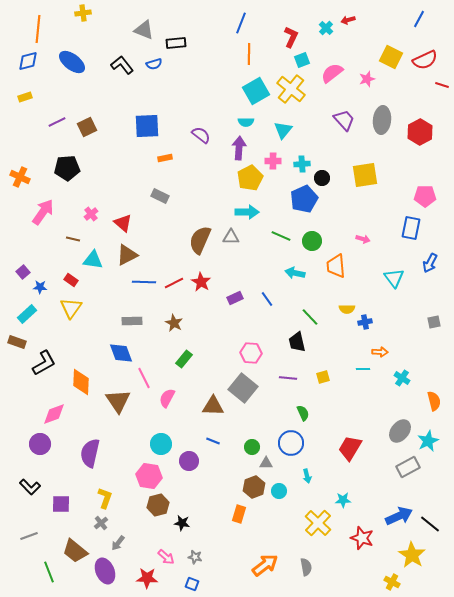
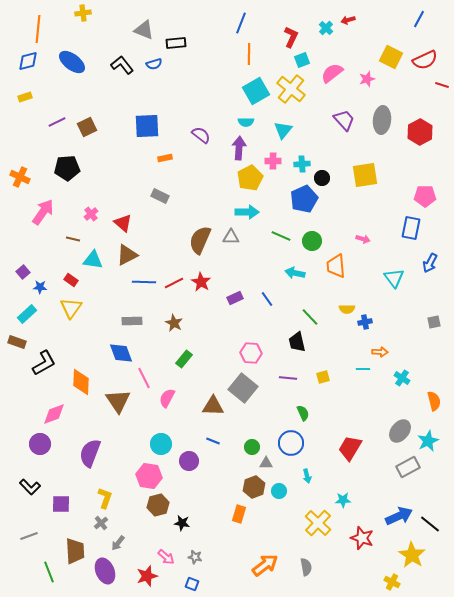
purple semicircle at (90, 453): rotated 8 degrees clockwise
brown trapezoid at (75, 551): rotated 132 degrees counterclockwise
red star at (147, 578): moved 2 px up; rotated 20 degrees counterclockwise
